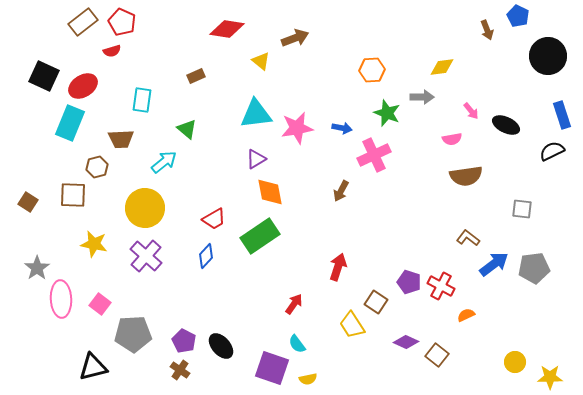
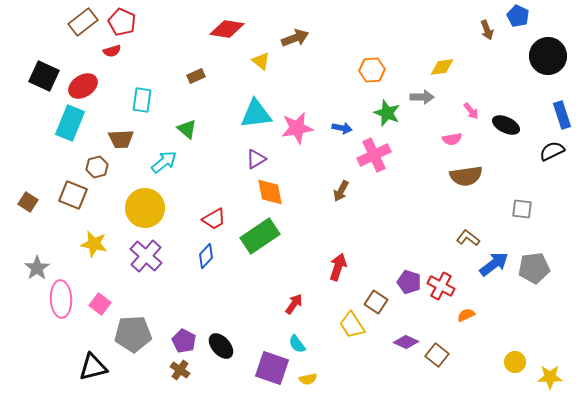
brown square at (73, 195): rotated 20 degrees clockwise
